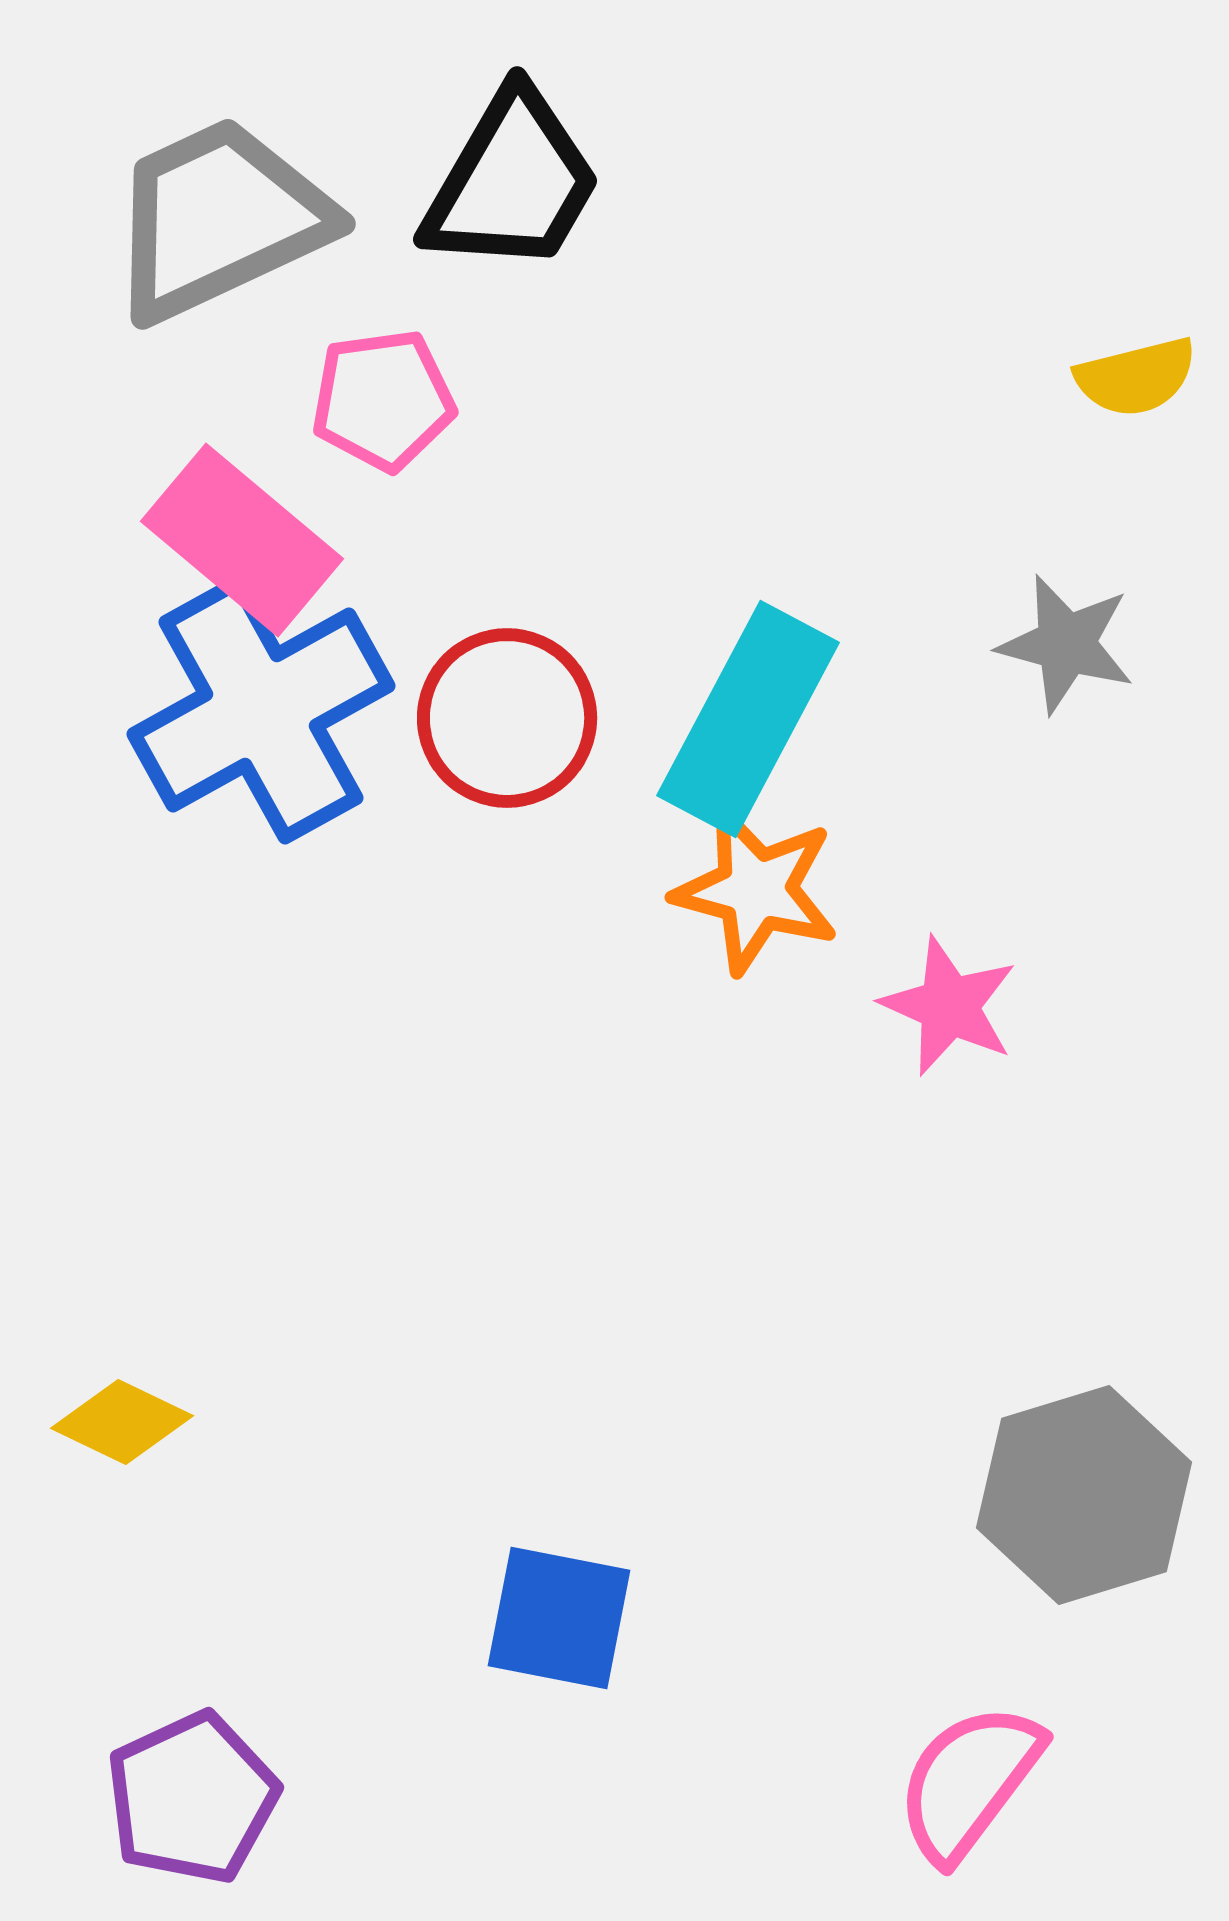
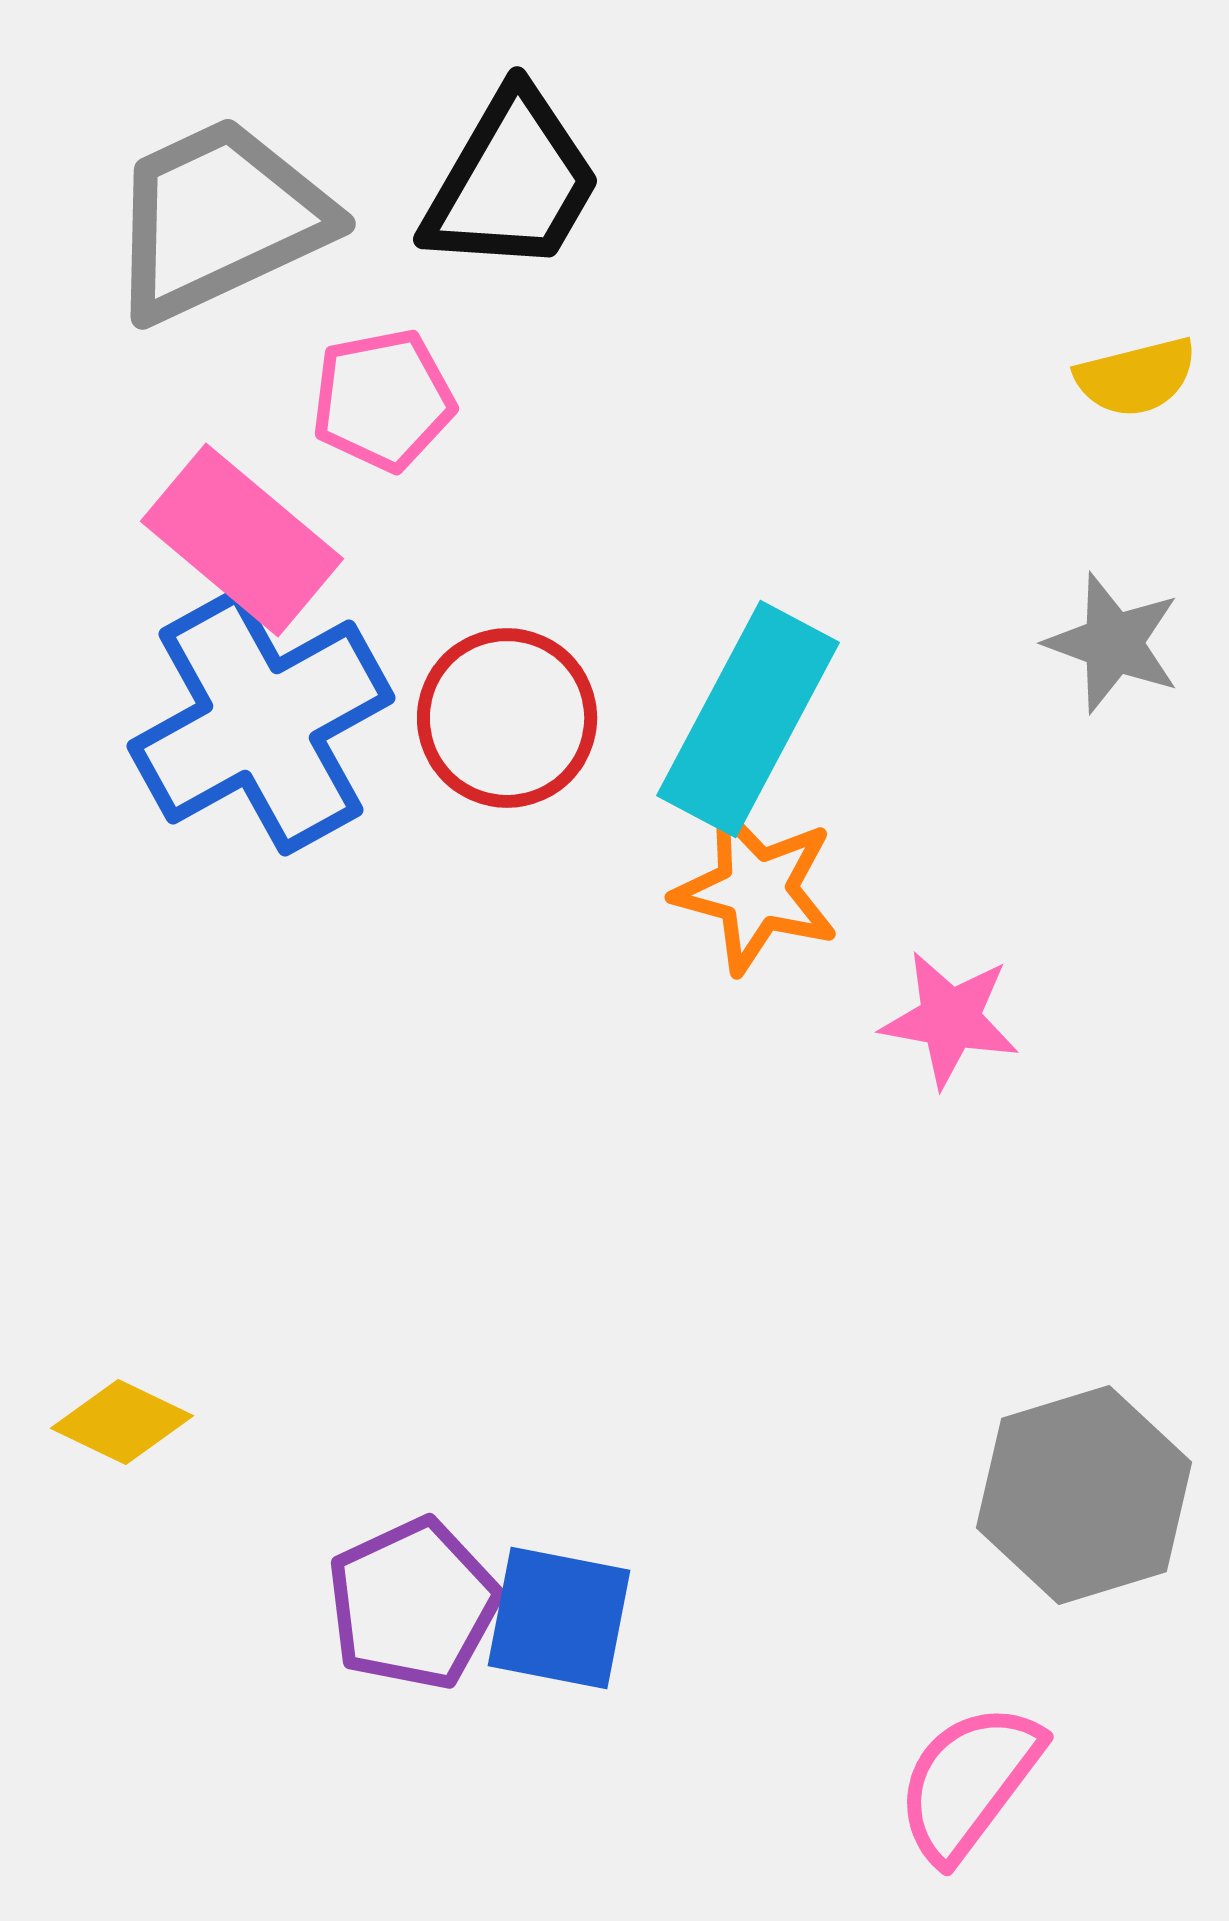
pink pentagon: rotated 3 degrees counterclockwise
gray star: moved 47 px right, 1 px up; rotated 5 degrees clockwise
blue cross: moved 12 px down
pink star: moved 1 px right, 13 px down; rotated 14 degrees counterclockwise
purple pentagon: moved 221 px right, 194 px up
